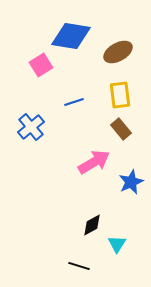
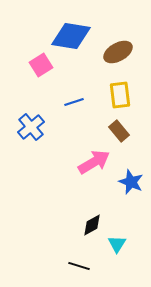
brown rectangle: moved 2 px left, 2 px down
blue star: rotated 25 degrees counterclockwise
